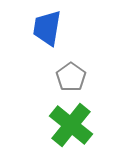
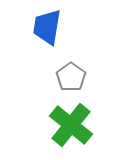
blue trapezoid: moved 1 px up
